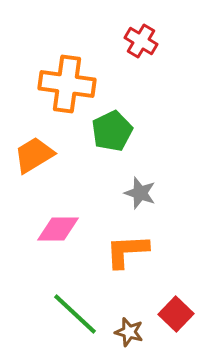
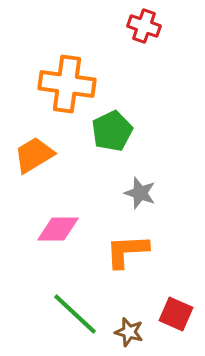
red cross: moved 3 px right, 15 px up; rotated 12 degrees counterclockwise
red square: rotated 20 degrees counterclockwise
